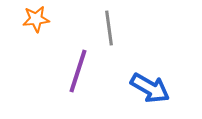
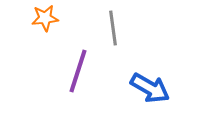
orange star: moved 9 px right, 1 px up
gray line: moved 4 px right
